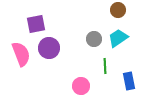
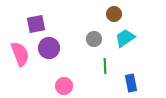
brown circle: moved 4 px left, 4 px down
cyan trapezoid: moved 7 px right
pink semicircle: moved 1 px left
blue rectangle: moved 2 px right, 2 px down
pink circle: moved 17 px left
